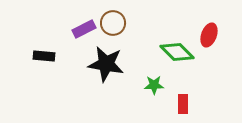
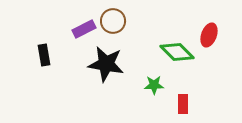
brown circle: moved 2 px up
black rectangle: moved 1 px up; rotated 75 degrees clockwise
